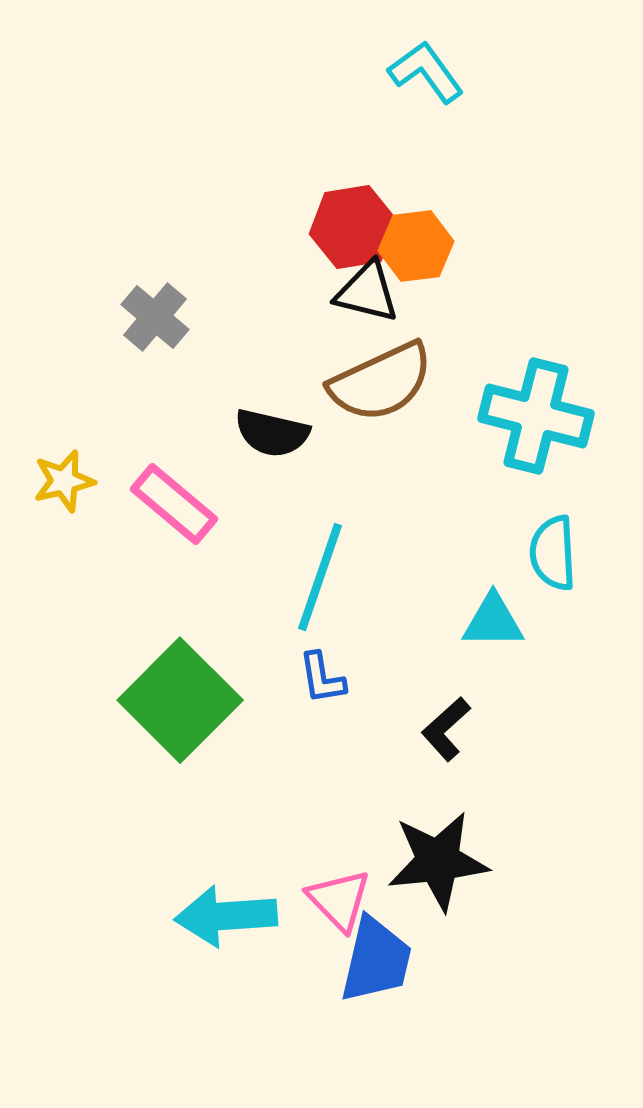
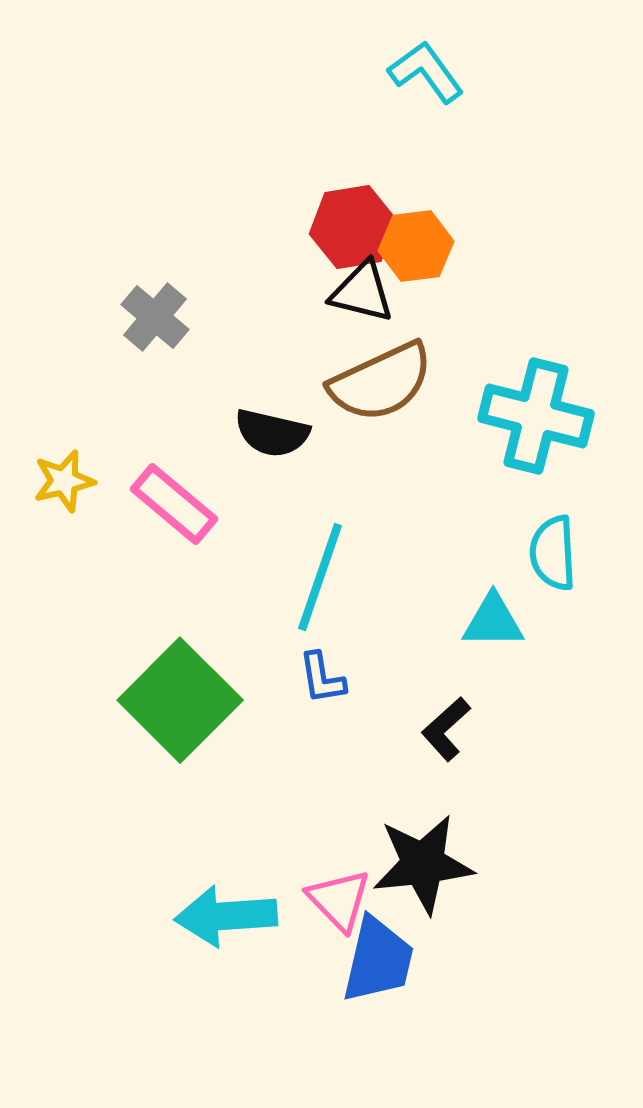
black triangle: moved 5 px left
black star: moved 15 px left, 3 px down
blue trapezoid: moved 2 px right
